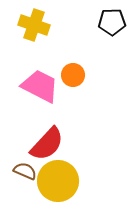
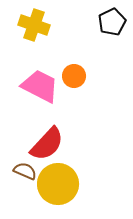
black pentagon: rotated 24 degrees counterclockwise
orange circle: moved 1 px right, 1 px down
yellow circle: moved 3 px down
